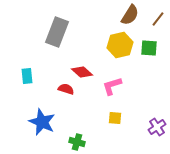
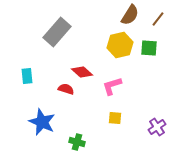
gray rectangle: rotated 20 degrees clockwise
